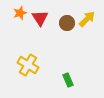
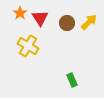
orange star: rotated 16 degrees counterclockwise
yellow arrow: moved 2 px right, 3 px down
yellow cross: moved 19 px up
green rectangle: moved 4 px right
